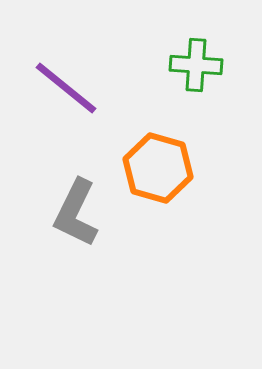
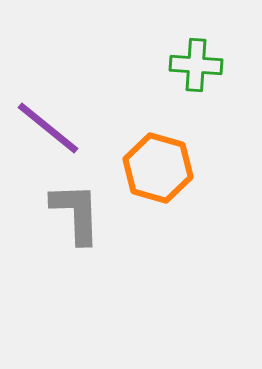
purple line: moved 18 px left, 40 px down
gray L-shape: rotated 152 degrees clockwise
